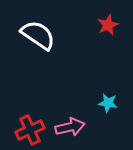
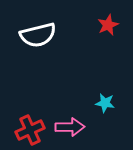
white semicircle: rotated 132 degrees clockwise
cyan star: moved 3 px left
pink arrow: rotated 12 degrees clockwise
